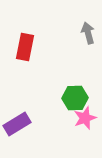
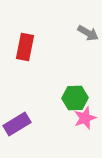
gray arrow: rotated 135 degrees clockwise
